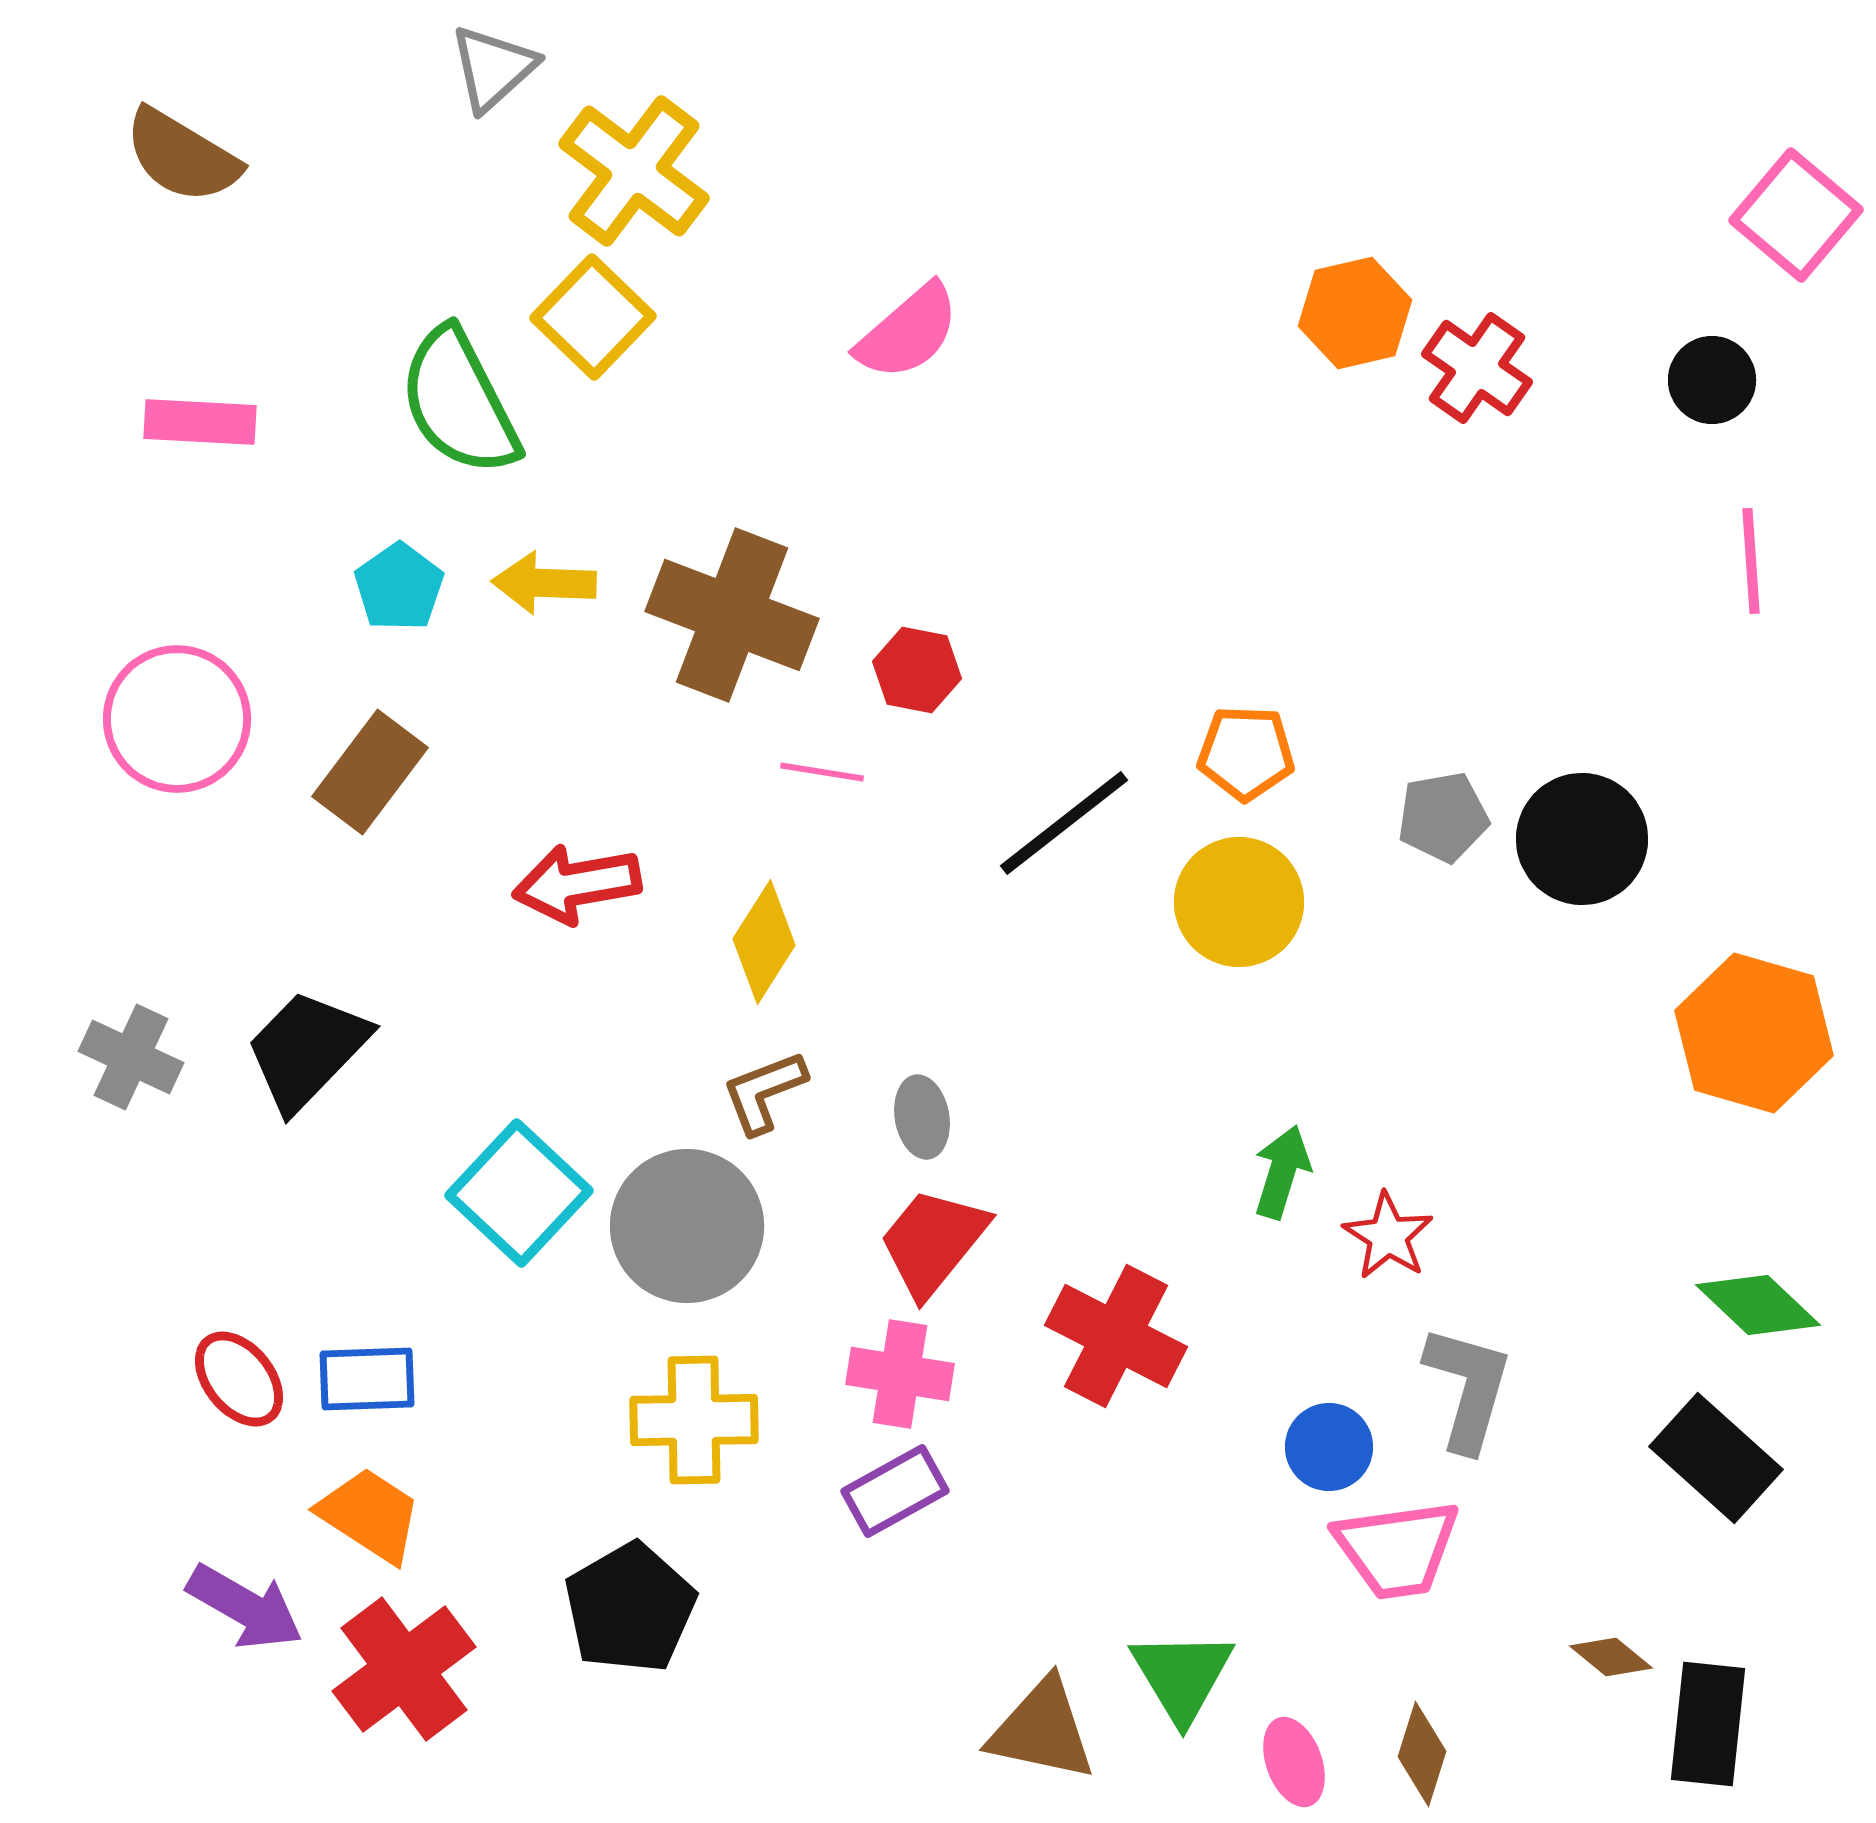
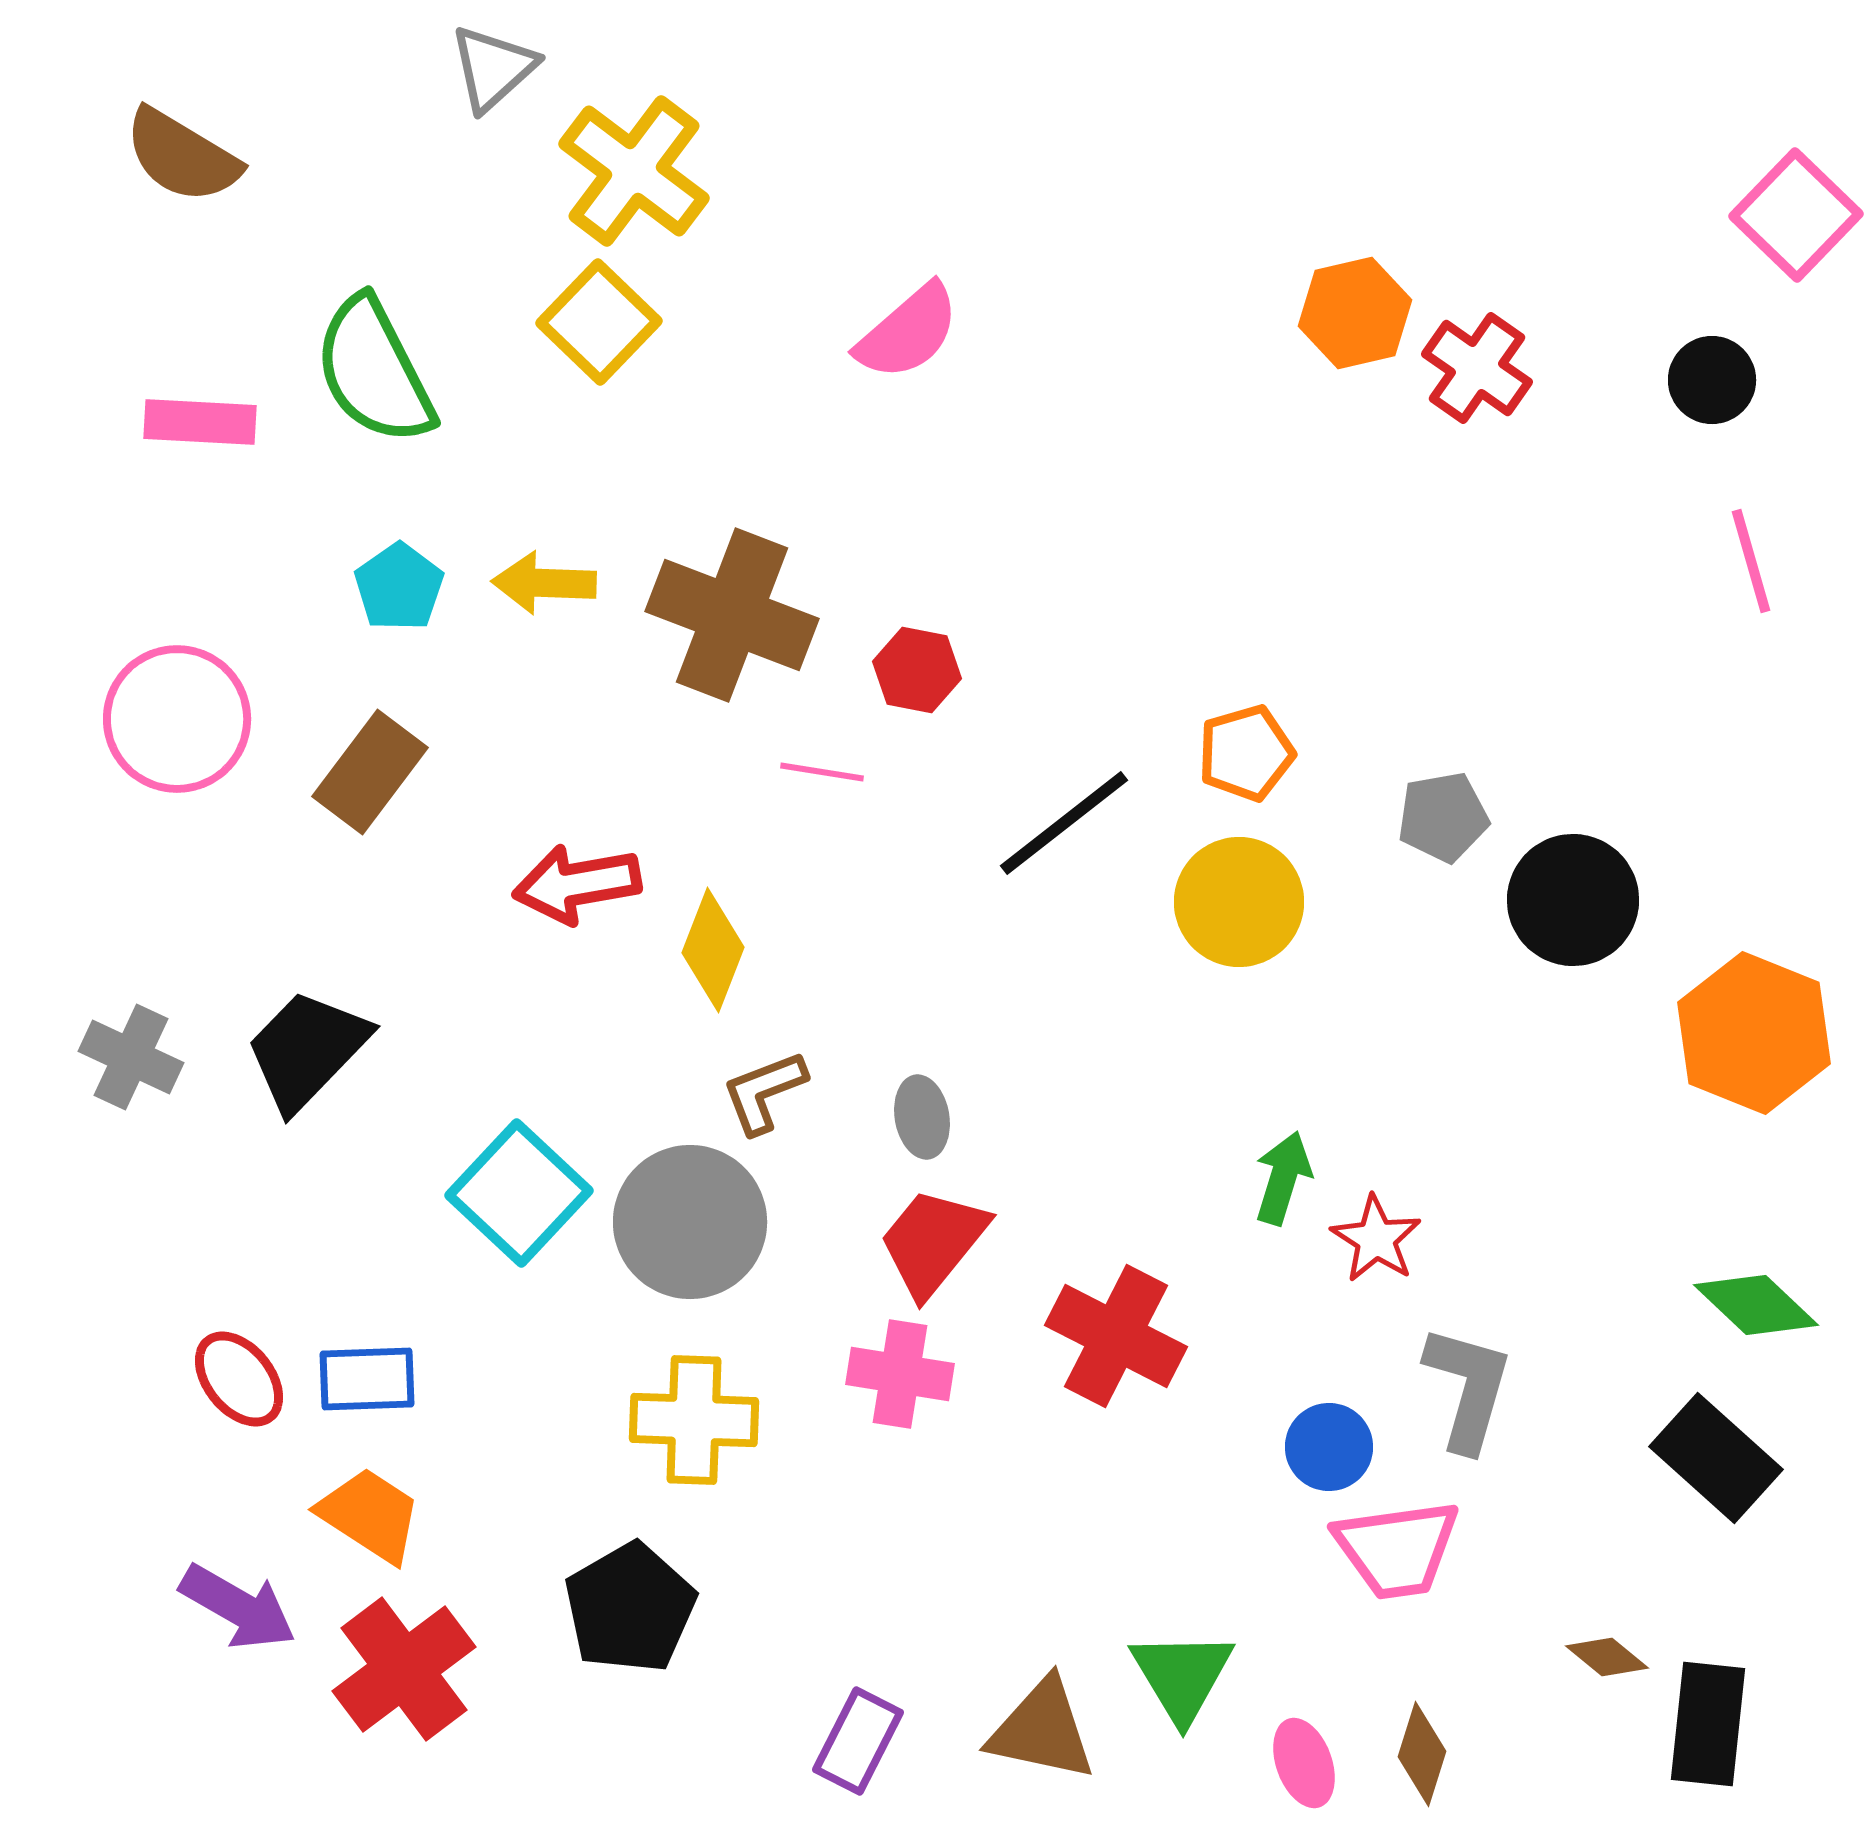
pink square at (1796, 215): rotated 4 degrees clockwise
yellow square at (593, 317): moved 6 px right, 5 px down
green semicircle at (459, 402): moved 85 px left, 31 px up
pink line at (1751, 561): rotated 12 degrees counterclockwise
orange pentagon at (1246, 753): rotated 18 degrees counterclockwise
black circle at (1582, 839): moved 9 px left, 61 px down
yellow diamond at (764, 942): moved 51 px left, 8 px down; rotated 11 degrees counterclockwise
orange hexagon at (1754, 1033): rotated 6 degrees clockwise
green arrow at (1282, 1172): moved 1 px right, 6 px down
gray circle at (687, 1226): moved 3 px right, 4 px up
red star at (1388, 1236): moved 12 px left, 3 px down
green diamond at (1758, 1305): moved 2 px left
yellow cross at (694, 1420): rotated 3 degrees clockwise
purple rectangle at (895, 1491): moved 37 px left, 250 px down; rotated 34 degrees counterclockwise
purple arrow at (245, 1607): moved 7 px left
brown diamond at (1611, 1657): moved 4 px left
pink ellipse at (1294, 1762): moved 10 px right, 1 px down
